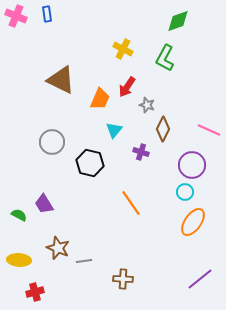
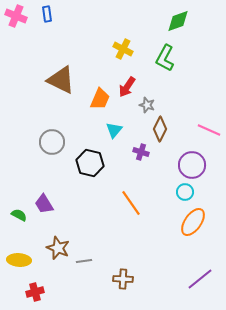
brown diamond: moved 3 px left
